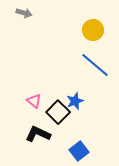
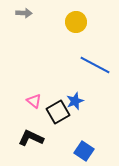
gray arrow: rotated 14 degrees counterclockwise
yellow circle: moved 17 px left, 8 px up
blue line: rotated 12 degrees counterclockwise
black square: rotated 15 degrees clockwise
black L-shape: moved 7 px left, 4 px down
blue square: moved 5 px right; rotated 18 degrees counterclockwise
